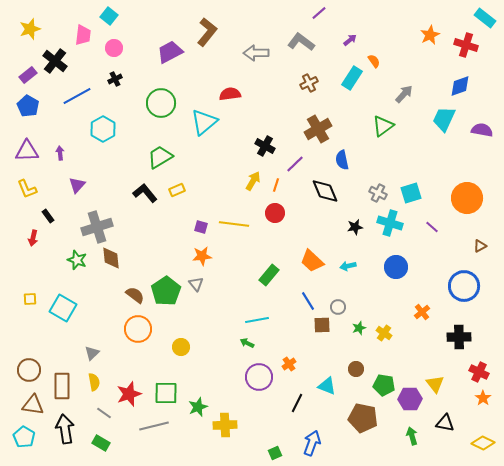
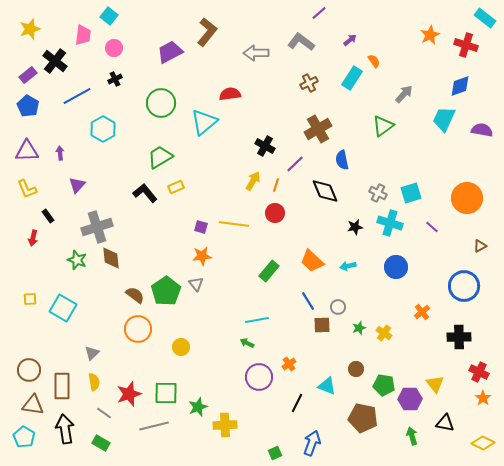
yellow rectangle at (177, 190): moved 1 px left, 3 px up
green rectangle at (269, 275): moved 4 px up
